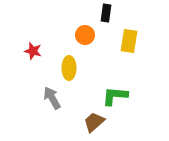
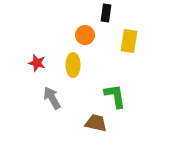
red star: moved 4 px right, 12 px down
yellow ellipse: moved 4 px right, 3 px up
green L-shape: rotated 76 degrees clockwise
brown trapezoid: moved 2 px right, 1 px down; rotated 55 degrees clockwise
